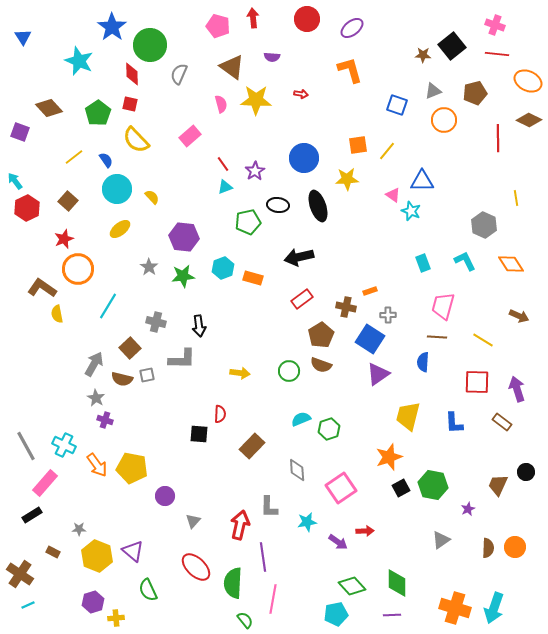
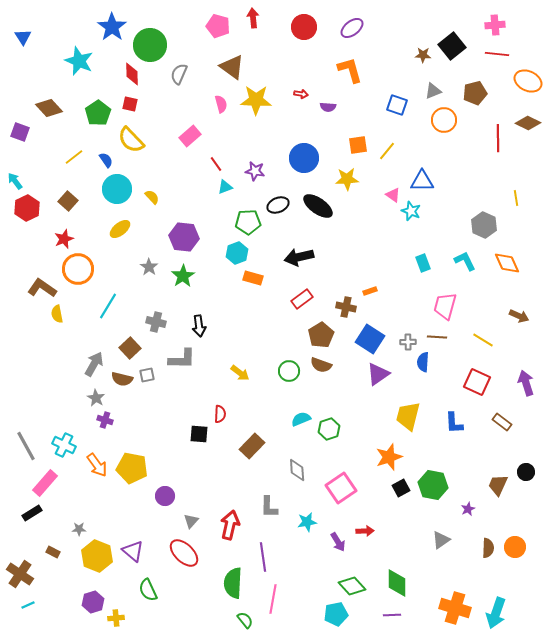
red circle at (307, 19): moved 3 px left, 8 px down
pink cross at (495, 25): rotated 24 degrees counterclockwise
purple semicircle at (272, 57): moved 56 px right, 50 px down
brown diamond at (529, 120): moved 1 px left, 3 px down
yellow semicircle at (136, 140): moved 5 px left
red line at (223, 164): moved 7 px left
purple star at (255, 171): rotated 30 degrees counterclockwise
black ellipse at (278, 205): rotated 30 degrees counterclockwise
black ellipse at (318, 206): rotated 36 degrees counterclockwise
green pentagon at (248, 222): rotated 10 degrees clockwise
orange diamond at (511, 264): moved 4 px left, 1 px up; rotated 8 degrees clockwise
cyan hexagon at (223, 268): moved 14 px right, 15 px up
green star at (183, 276): rotated 25 degrees counterclockwise
pink trapezoid at (443, 306): moved 2 px right
gray cross at (388, 315): moved 20 px right, 27 px down
yellow arrow at (240, 373): rotated 30 degrees clockwise
red square at (477, 382): rotated 24 degrees clockwise
purple arrow at (517, 389): moved 9 px right, 6 px up
black rectangle at (32, 515): moved 2 px up
gray triangle at (193, 521): moved 2 px left
red arrow at (240, 525): moved 10 px left
purple arrow at (338, 542): rotated 24 degrees clockwise
red ellipse at (196, 567): moved 12 px left, 14 px up
cyan arrow at (494, 608): moved 2 px right, 5 px down
